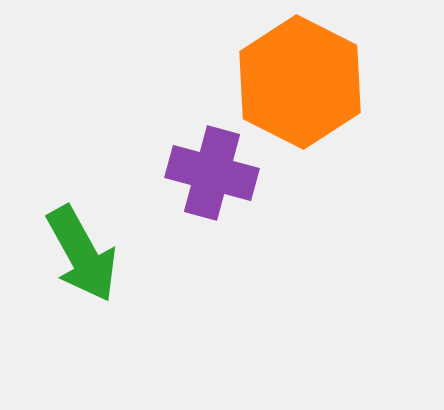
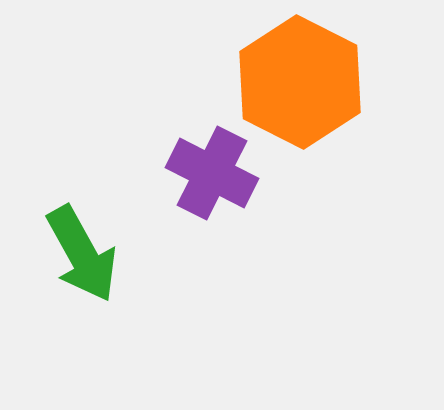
purple cross: rotated 12 degrees clockwise
